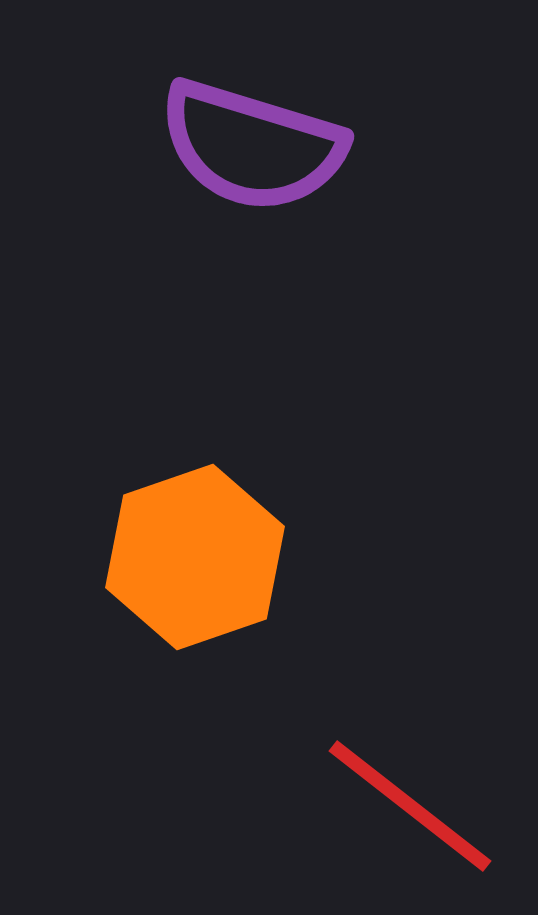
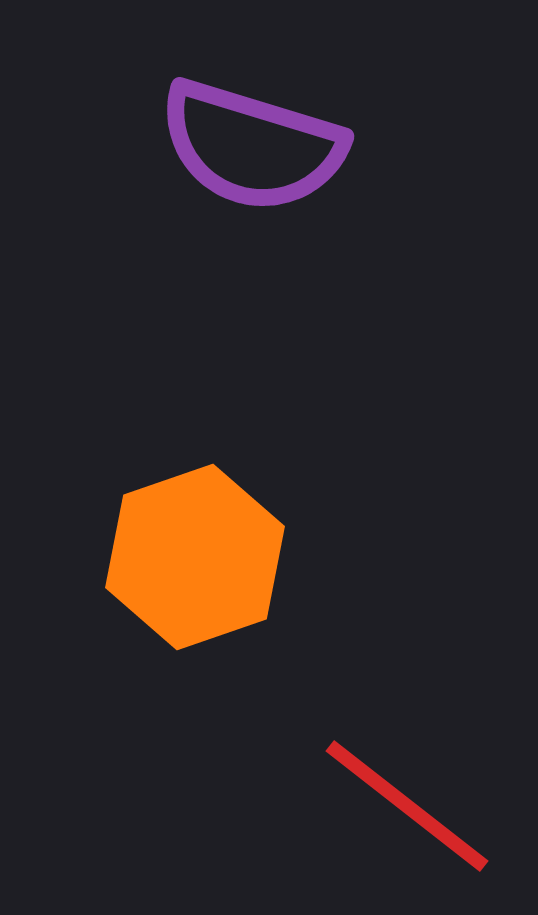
red line: moved 3 px left
